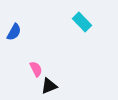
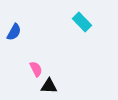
black triangle: rotated 24 degrees clockwise
